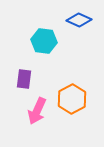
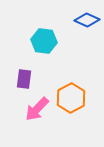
blue diamond: moved 8 px right
orange hexagon: moved 1 px left, 1 px up
pink arrow: moved 2 px up; rotated 20 degrees clockwise
